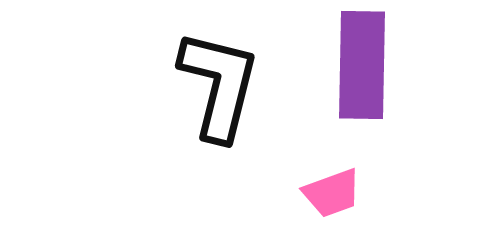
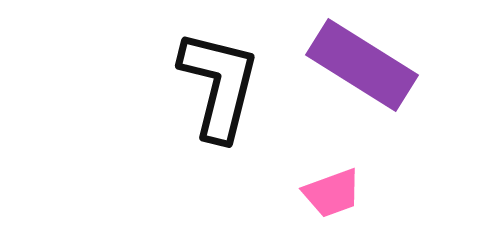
purple rectangle: rotated 59 degrees counterclockwise
